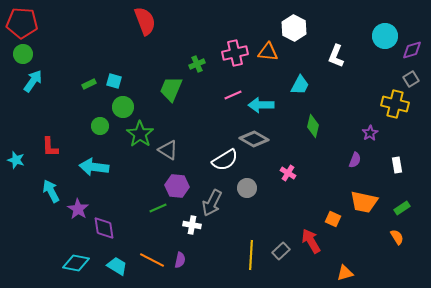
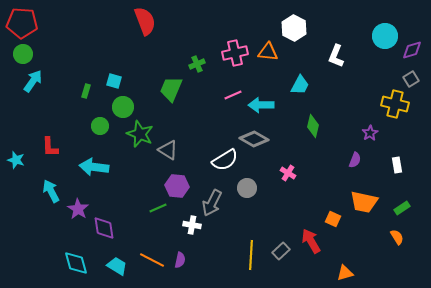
green rectangle at (89, 84): moved 3 px left, 7 px down; rotated 48 degrees counterclockwise
green star at (140, 134): rotated 12 degrees counterclockwise
cyan diamond at (76, 263): rotated 64 degrees clockwise
